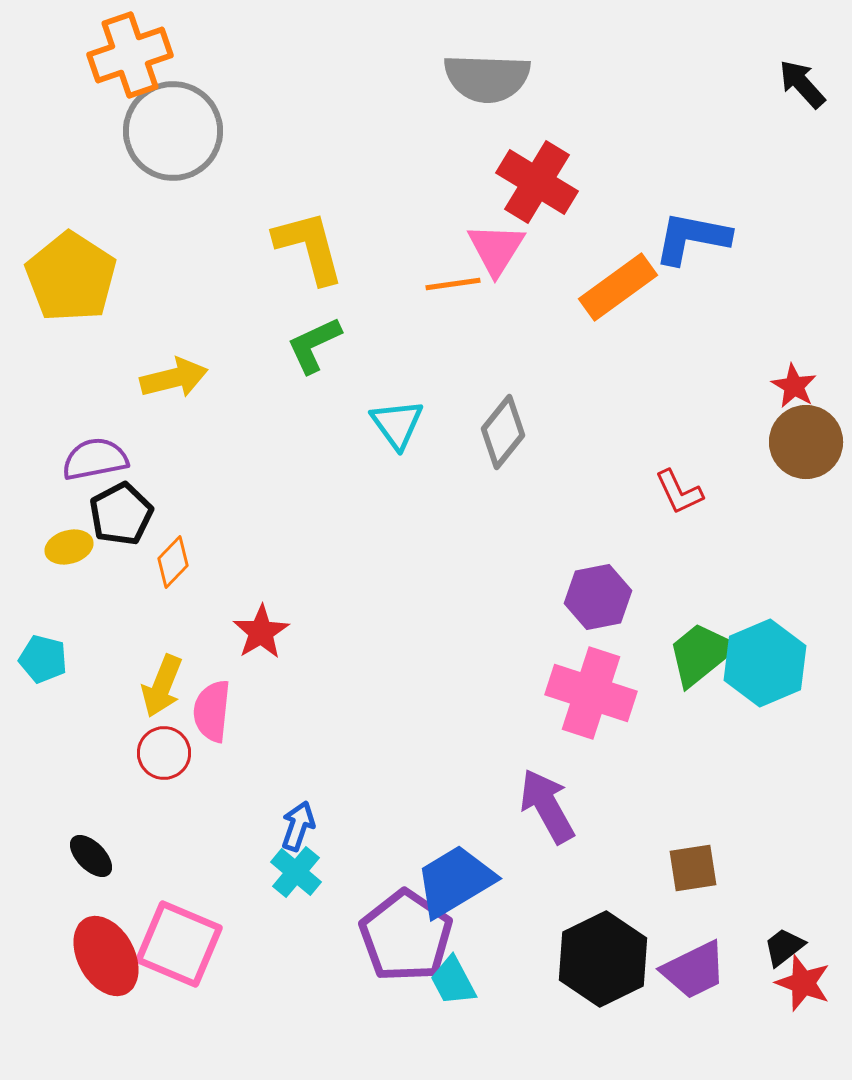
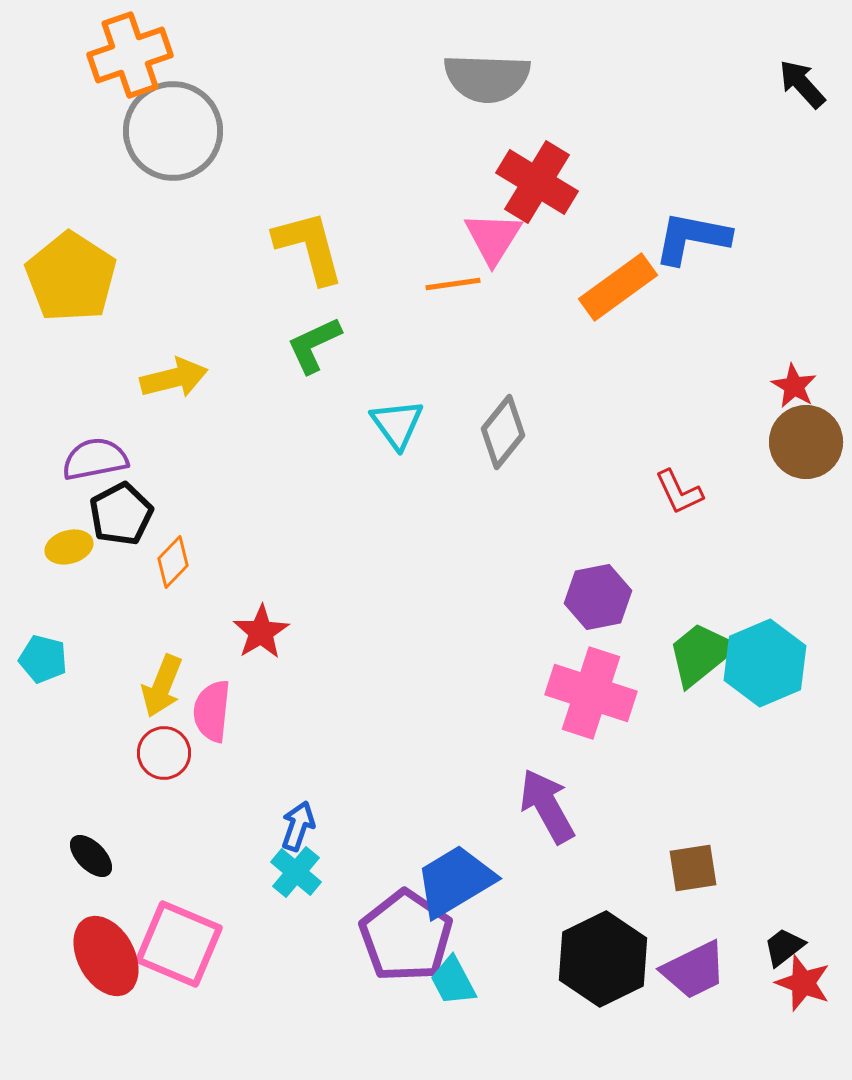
pink triangle at (496, 249): moved 3 px left, 11 px up
